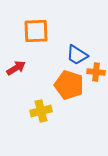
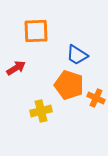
orange cross: moved 26 px down; rotated 18 degrees clockwise
